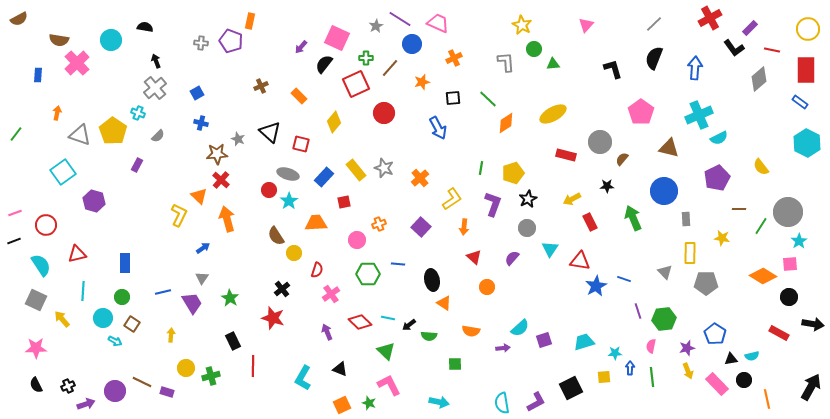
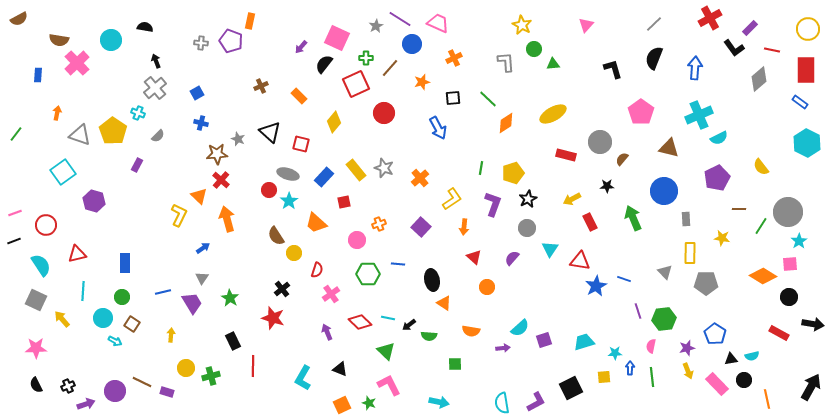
orange trapezoid at (316, 223): rotated 135 degrees counterclockwise
